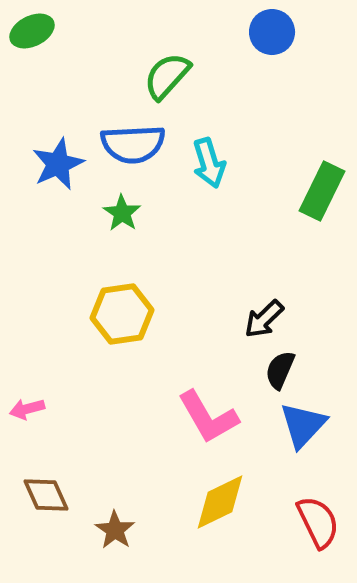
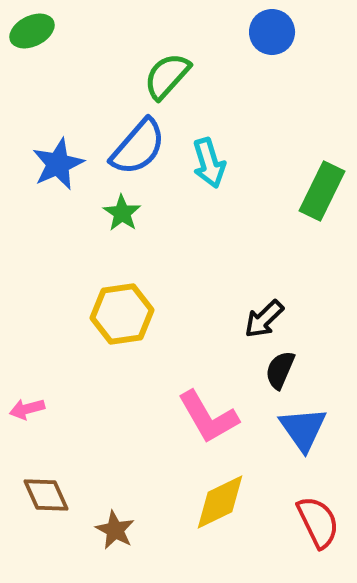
blue semicircle: moved 5 px right, 3 px down; rotated 46 degrees counterclockwise
blue triangle: moved 4 px down; rotated 18 degrees counterclockwise
brown star: rotated 6 degrees counterclockwise
